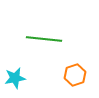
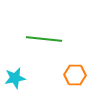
orange hexagon: rotated 20 degrees clockwise
